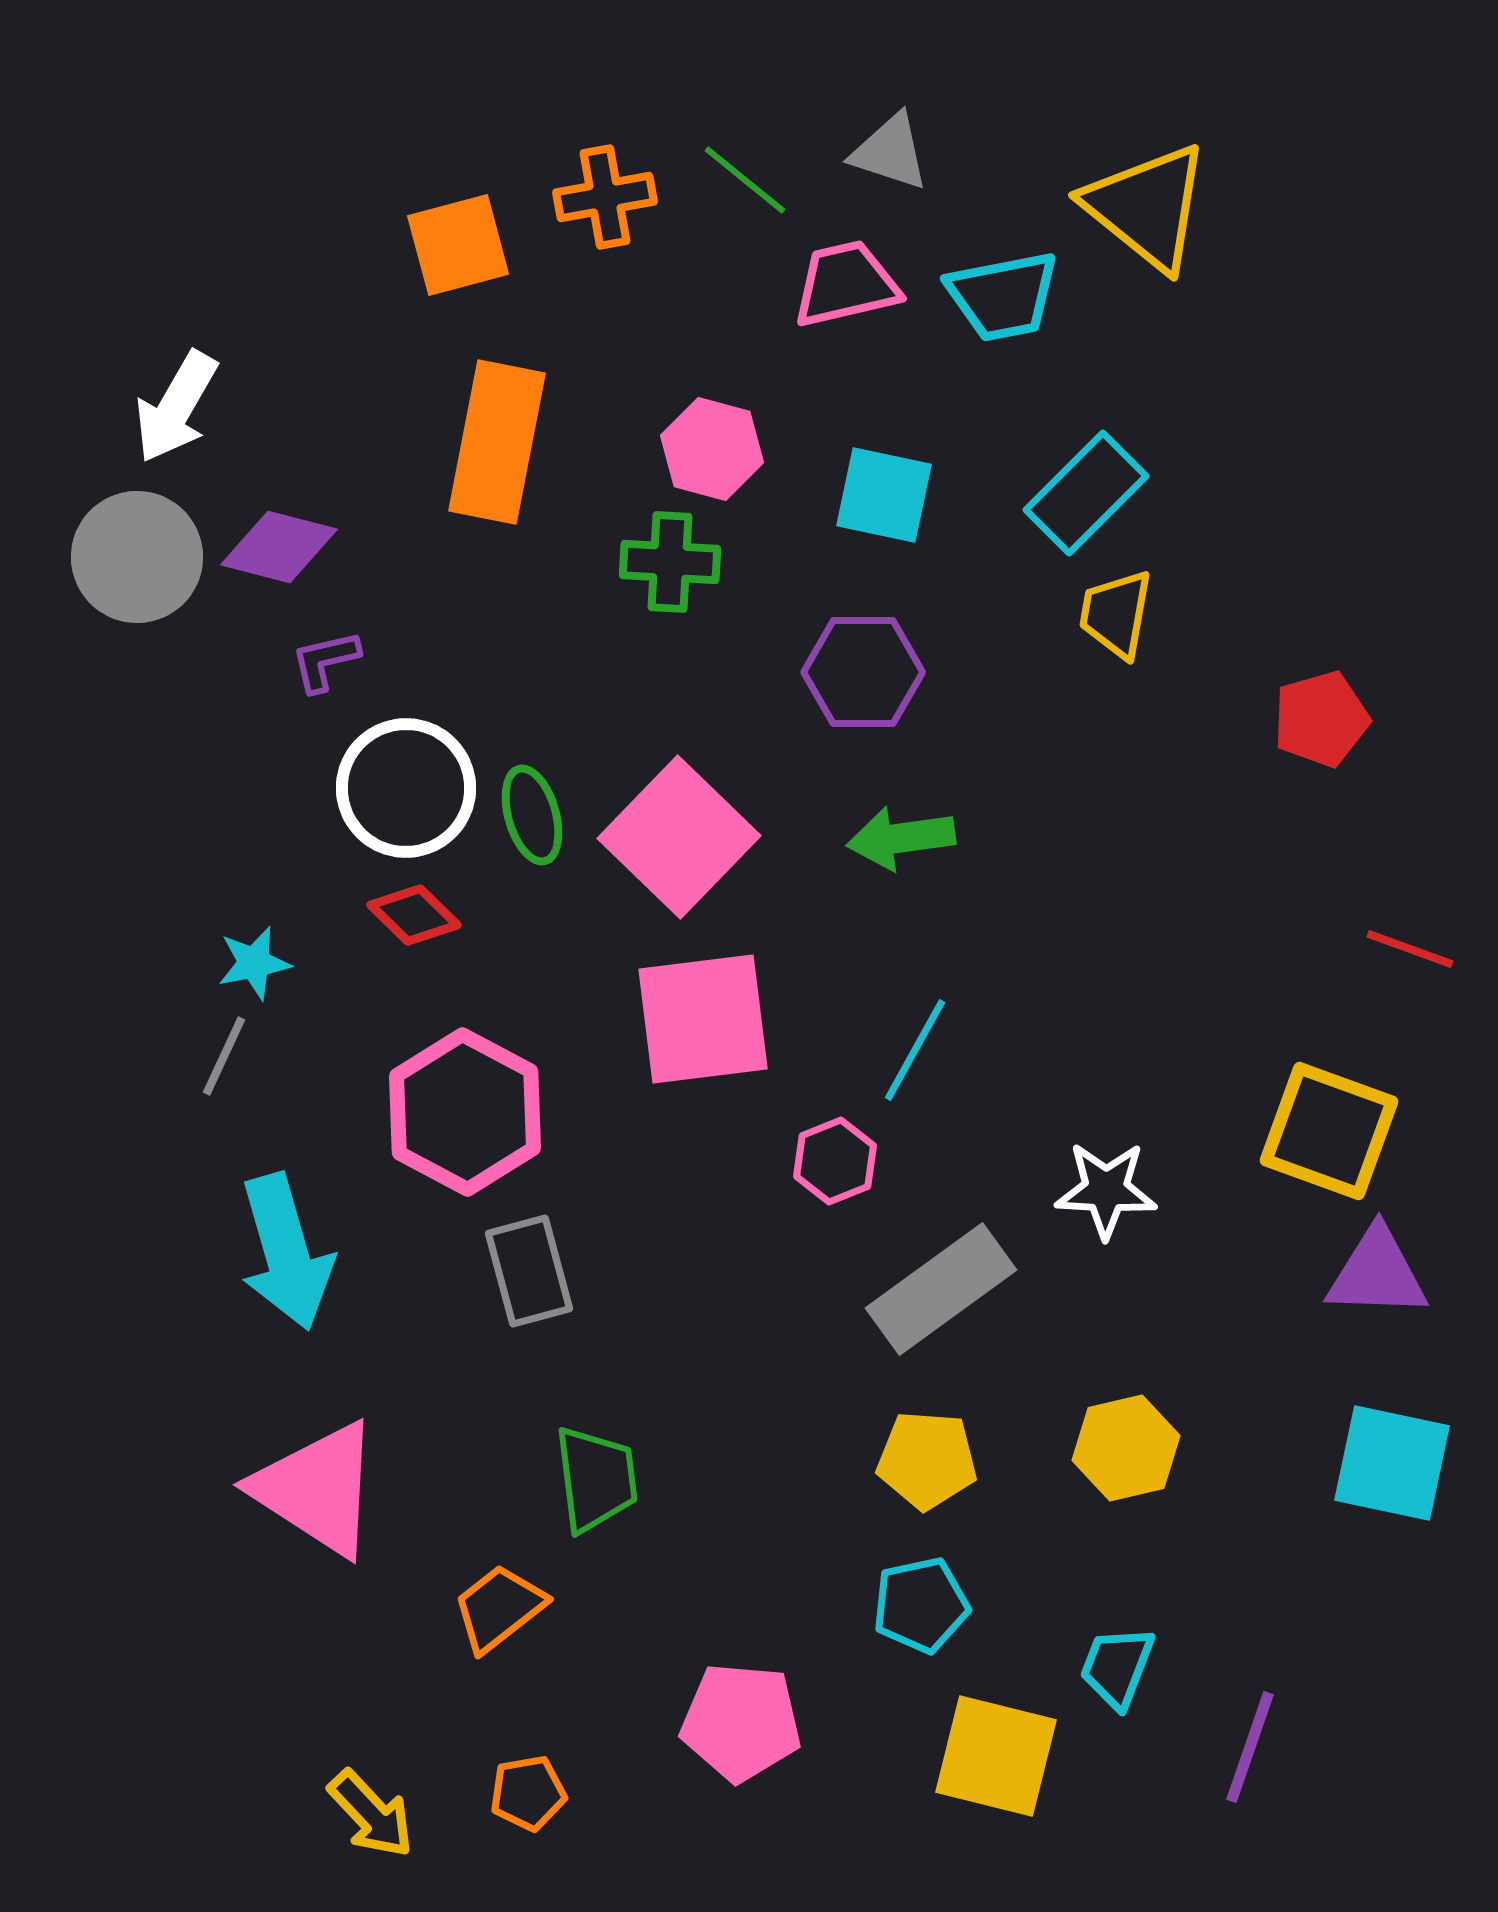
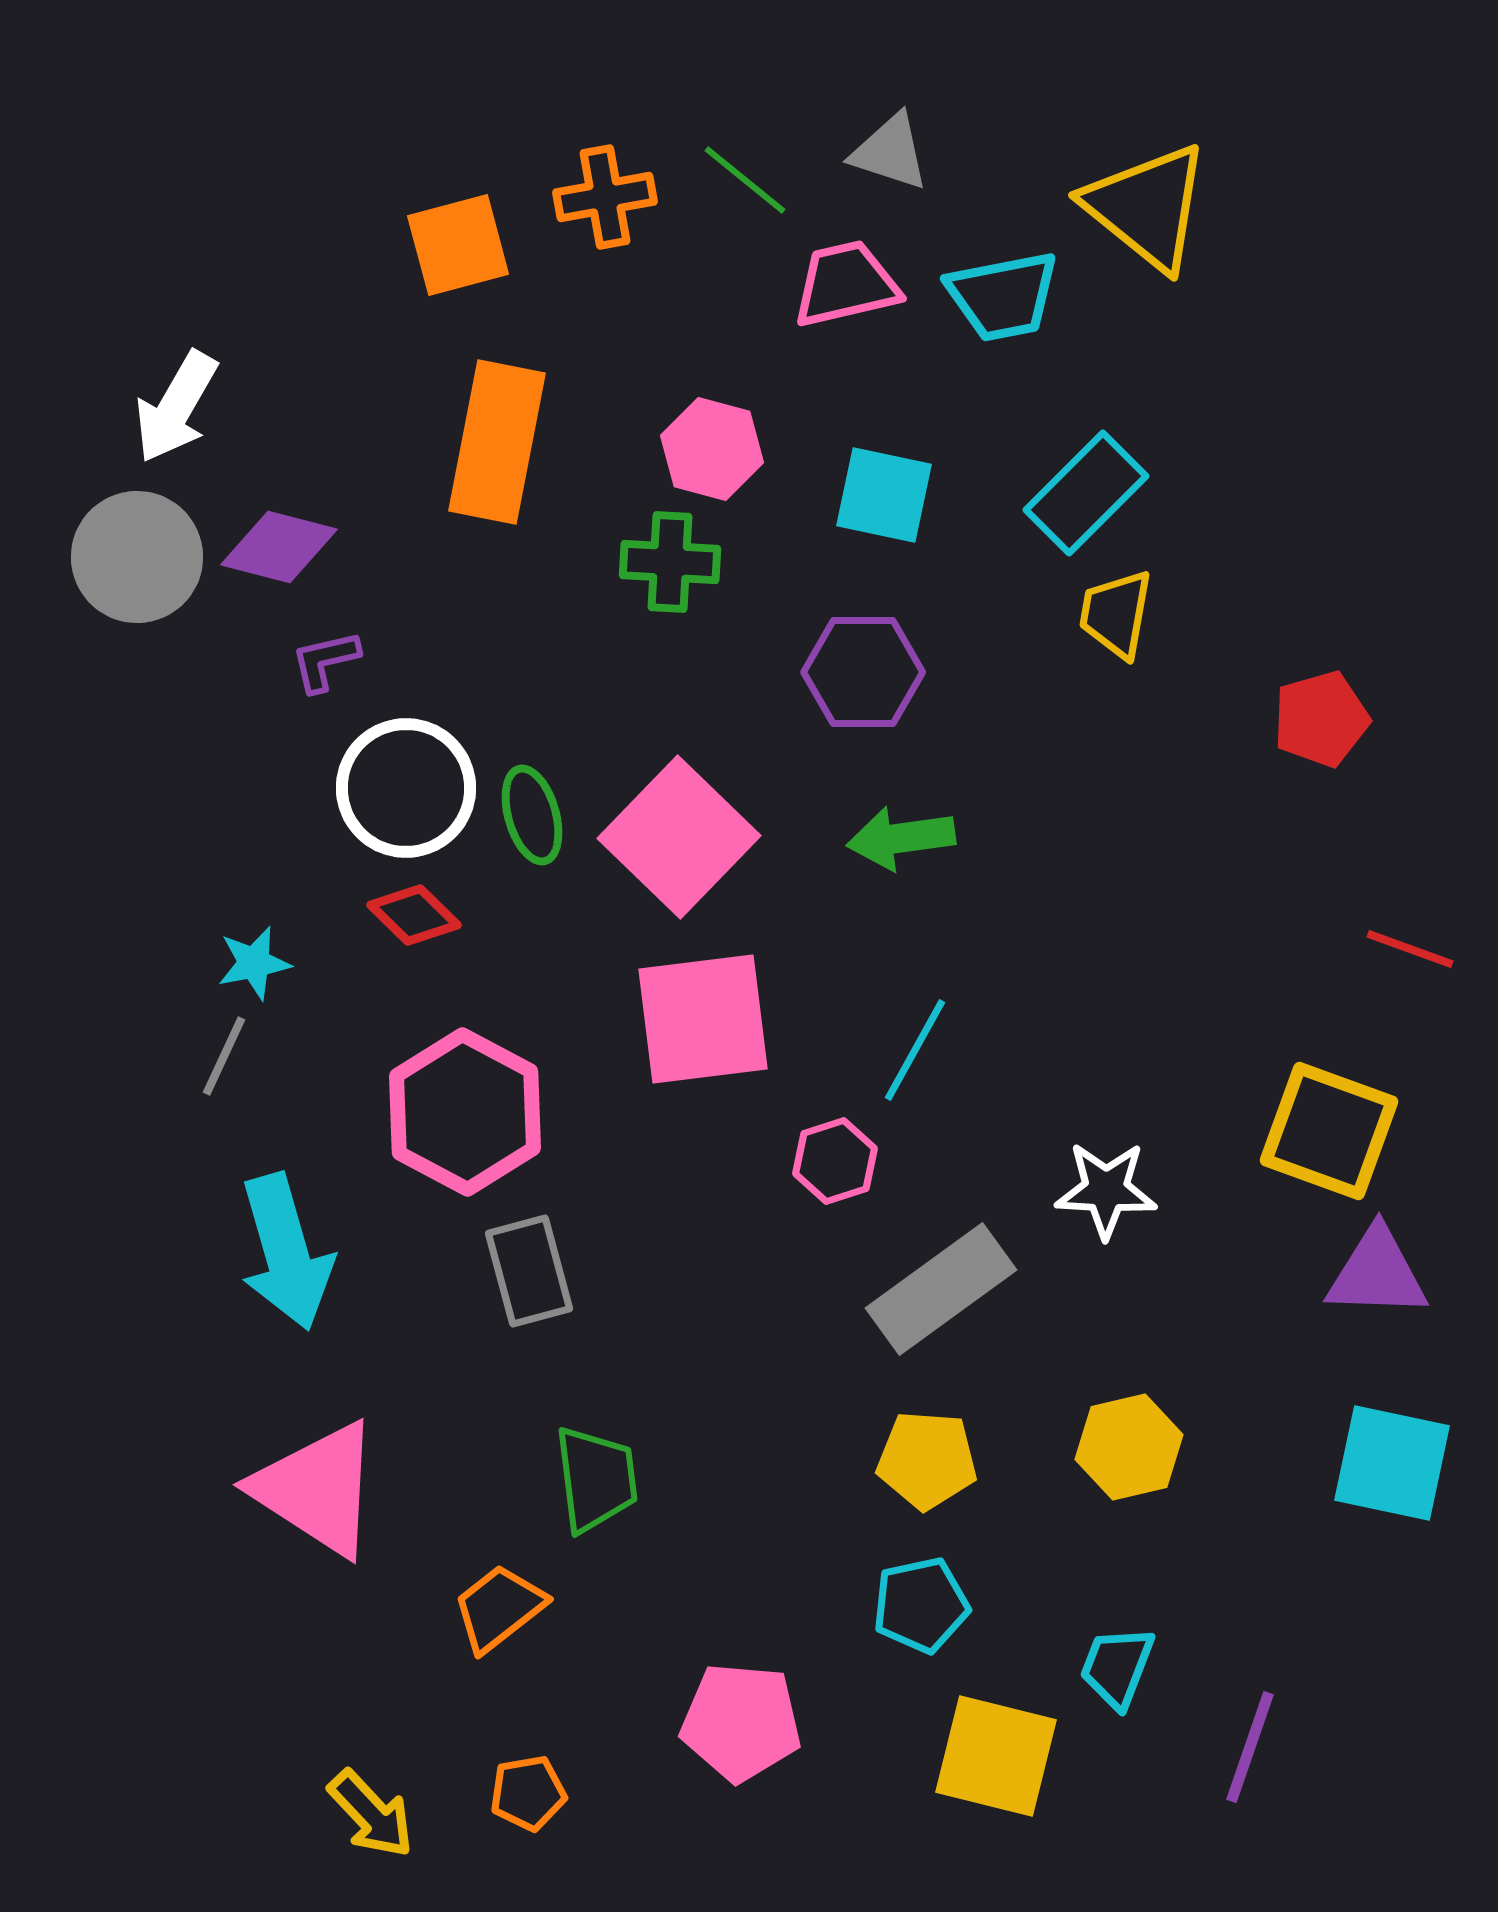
pink hexagon at (835, 1161): rotated 4 degrees clockwise
yellow hexagon at (1126, 1448): moved 3 px right, 1 px up
